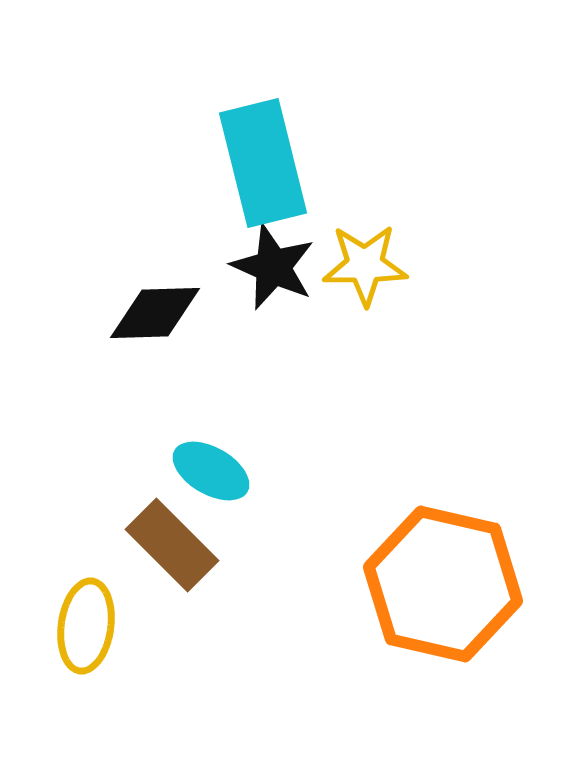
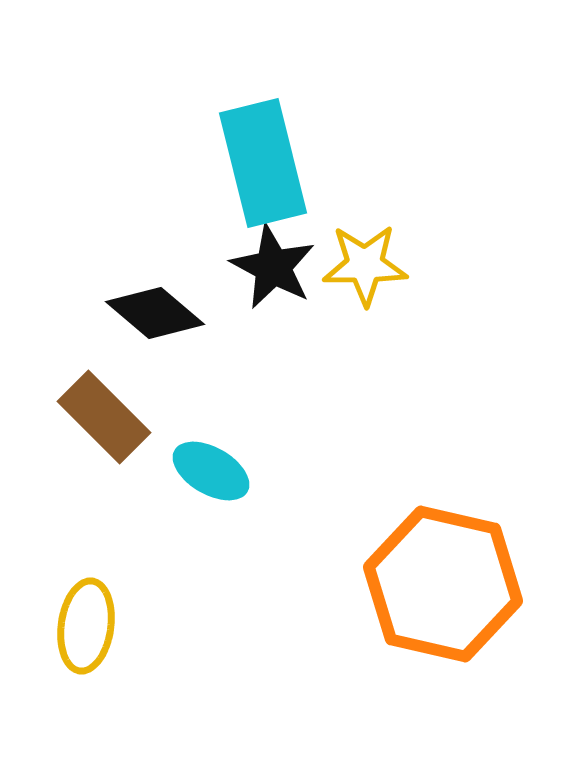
black star: rotated 4 degrees clockwise
black diamond: rotated 42 degrees clockwise
brown rectangle: moved 68 px left, 128 px up
